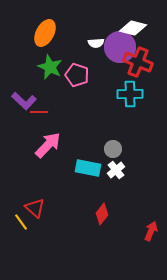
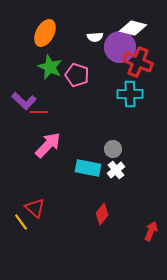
white semicircle: moved 1 px left, 6 px up
